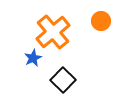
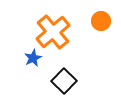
black square: moved 1 px right, 1 px down
